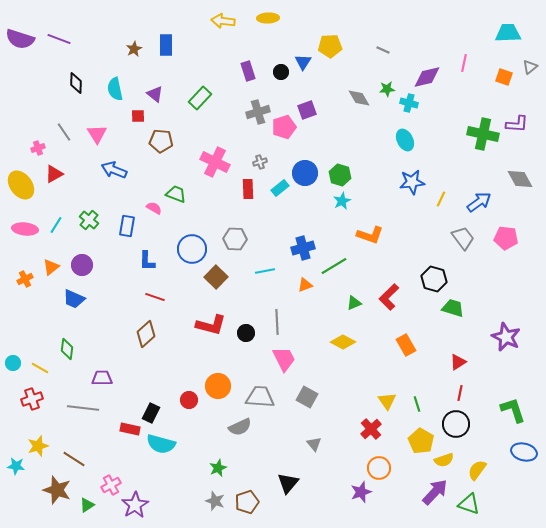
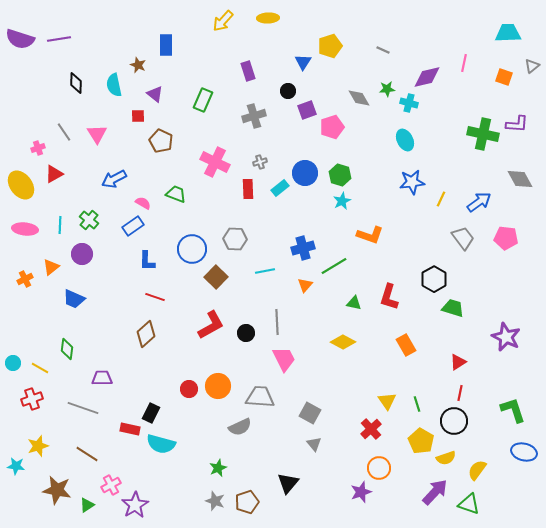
yellow arrow at (223, 21): rotated 55 degrees counterclockwise
purple line at (59, 39): rotated 30 degrees counterclockwise
yellow pentagon at (330, 46): rotated 15 degrees counterclockwise
brown star at (134, 49): moved 4 px right, 16 px down; rotated 21 degrees counterclockwise
gray triangle at (530, 67): moved 2 px right, 1 px up
black circle at (281, 72): moved 7 px right, 19 px down
cyan semicircle at (115, 89): moved 1 px left, 4 px up
green rectangle at (200, 98): moved 3 px right, 2 px down; rotated 20 degrees counterclockwise
gray cross at (258, 112): moved 4 px left, 4 px down
pink pentagon at (284, 127): moved 48 px right
brown pentagon at (161, 141): rotated 20 degrees clockwise
blue arrow at (114, 170): moved 9 px down; rotated 50 degrees counterclockwise
pink semicircle at (154, 208): moved 11 px left, 5 px up
cyan line at (56, 225): moved 4 px right; rotated 30 degrees counterclockwise
blue rectangle at (127, 226): moved 6 px right; rotated 45 degrees clockwise
purple circle at (82, 265): moved 11 px up
black hexagon at (434, 279): rotated 15 degrees clockwise
orange triangle at (305, 285): rotated 28 degrees counterclockwise
red L-shape at (389, 297): rotated 28 degrees counterclockwise
green triangle at (354, 303): rotated 35 degrees clockwise
red L-shape at (211, 325): rotated 44 degrees counterclockwise
gray square at (307, 397): moved 3 px right, 16 px down
red circle at (189, 400): moved 11 px up
gray line at (83, 408): rotated 12 degrees clockwise
black circle at (456, 424): moved 2 px left, 3 px up
brown line at (74, 459): moved 13 px right, 5 px up
yellow semicircle at (444, 460): moved 2 px right, 2 px up
brown star at (57, 490): rotated 8 degrees counterclockwise
